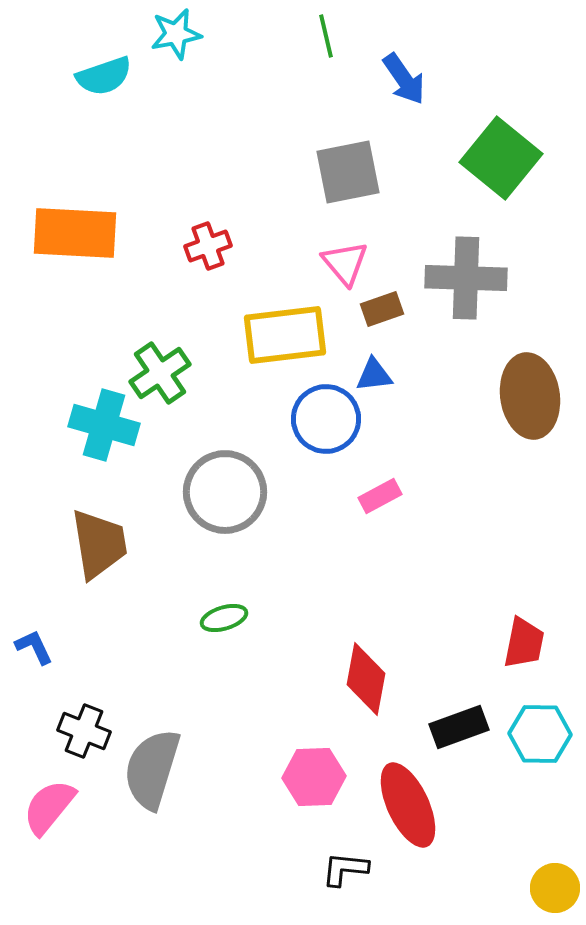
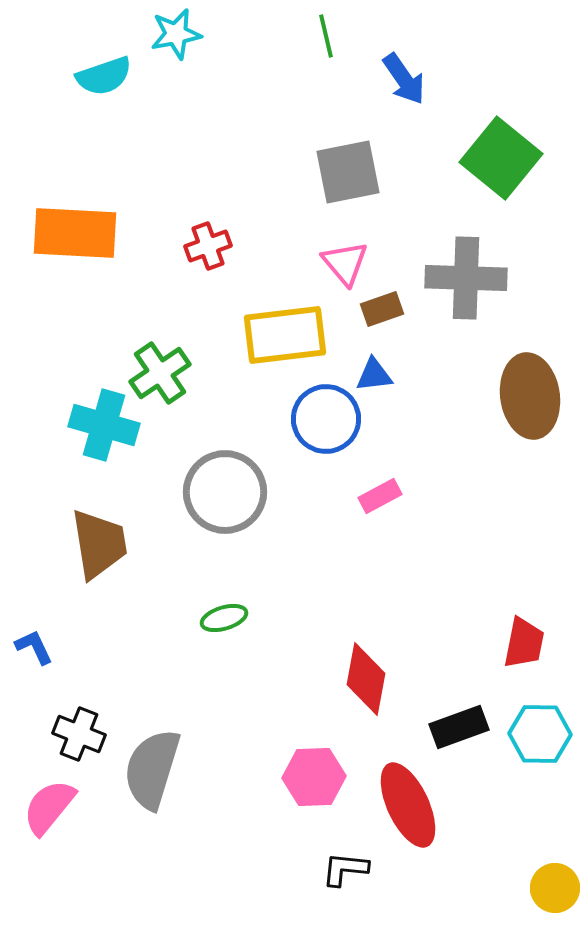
black cross: moved 5 px left, 3 px down
